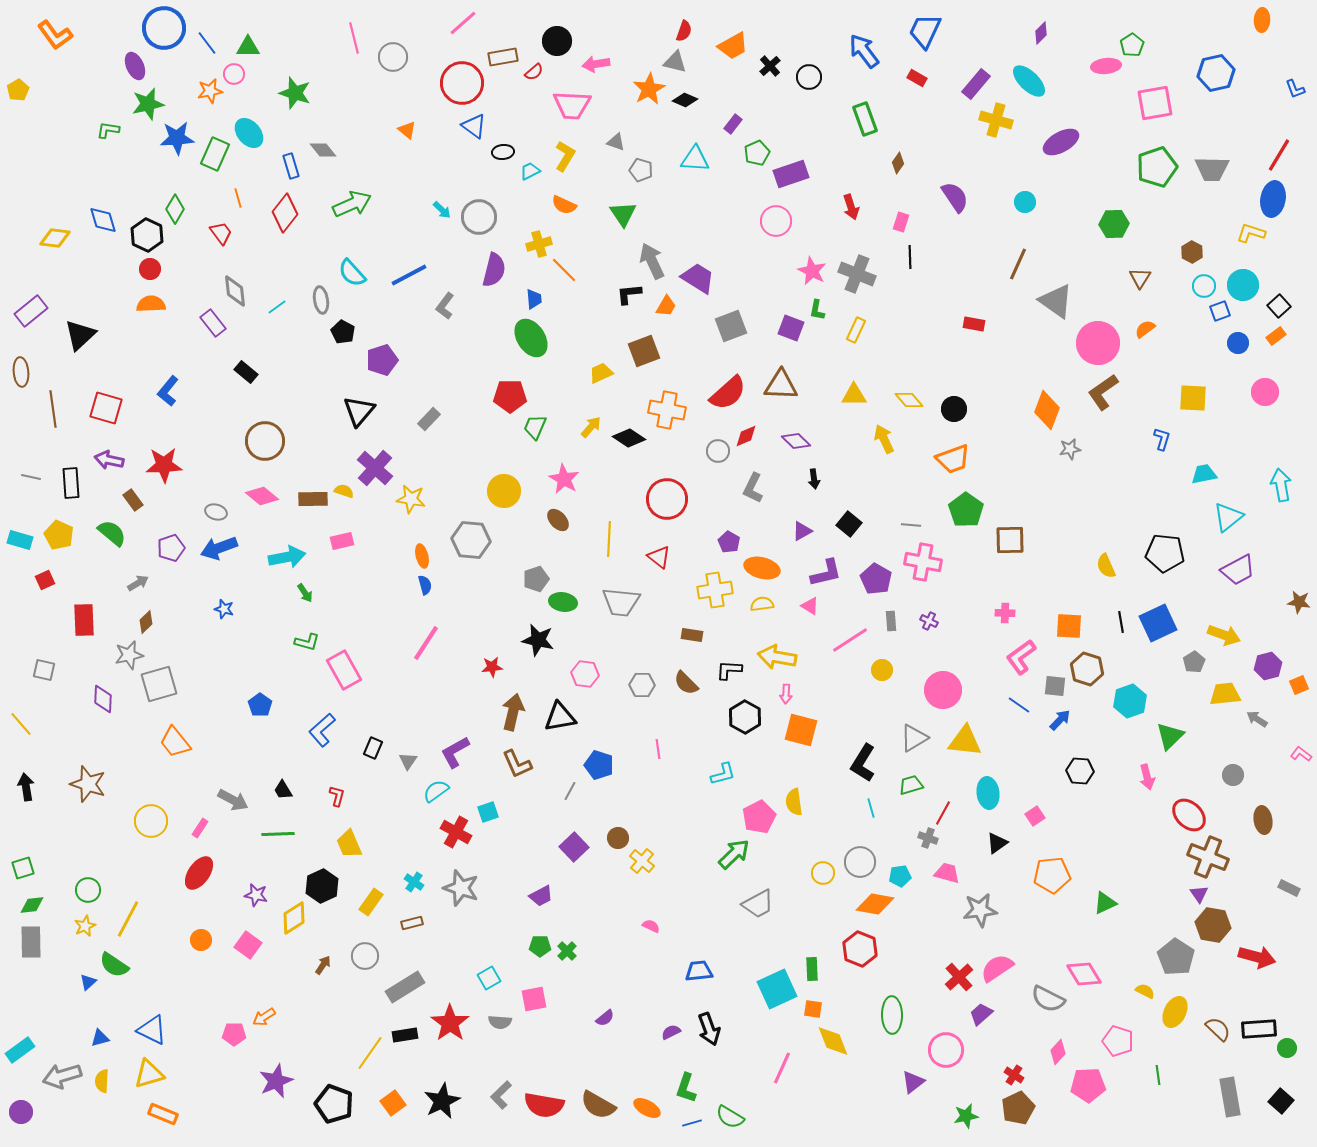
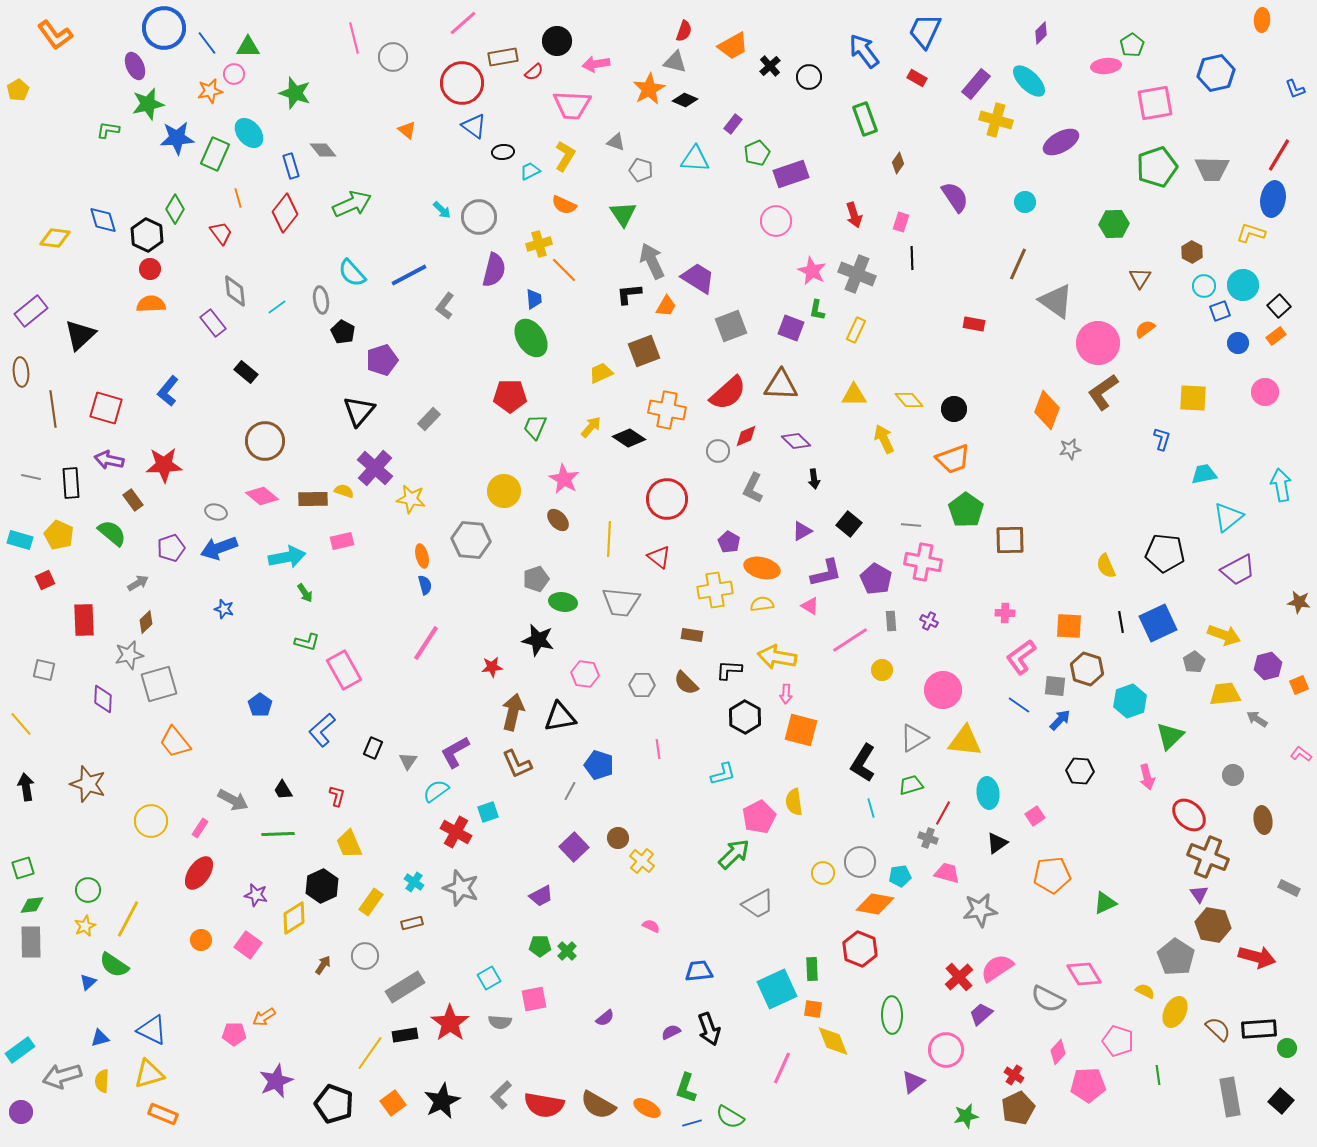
red arrow at (851, 207): moved 3 px right, 8 px down
black line at (910, 257): moved 2 px right, 1 px down
